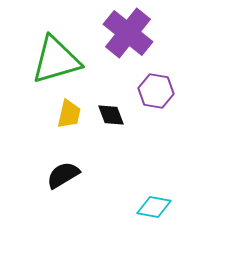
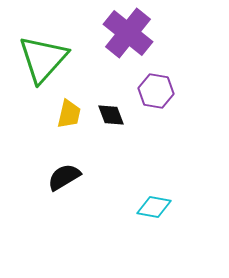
green triangle: moved 13 px left, 1 px up; rotated 32 degrees counterclockwise
black semicircle: moved 1 px right, 2 px down
